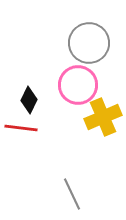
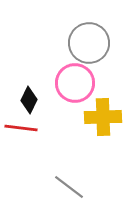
pink circle: moved 3 px left, 2 px up
yellow cross: rotated 21 degrees clockwise
gray line: moved 3 px left, 7 px up; rotated 28 degrees counterclockwise
